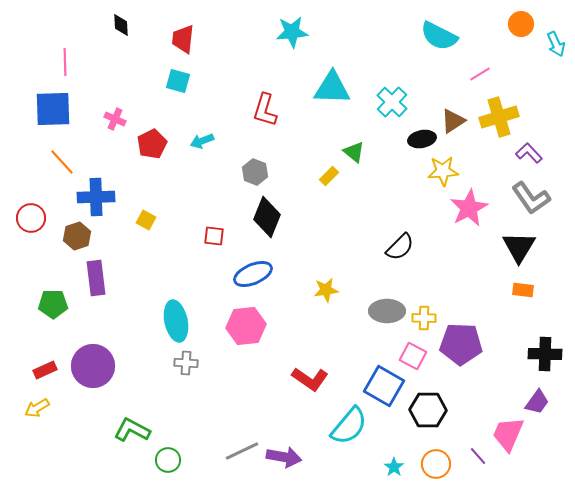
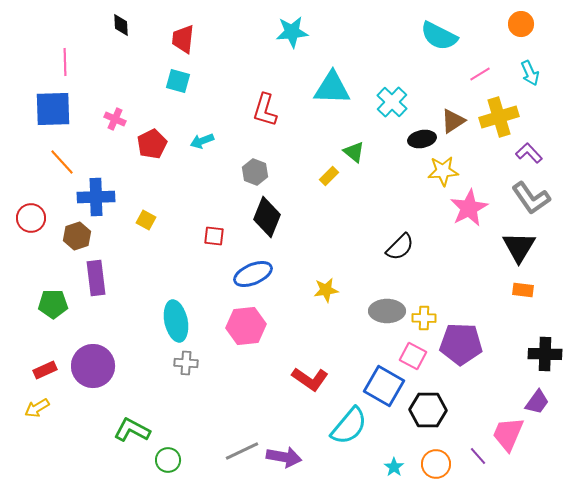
cyan arrow at (556, 44): moved 26 px left, 29 px down
